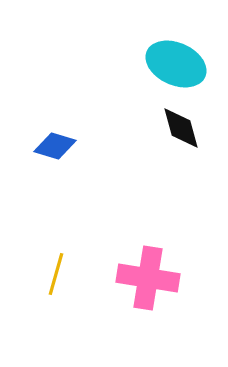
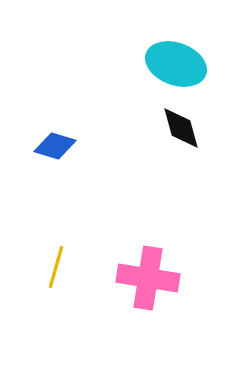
cyan ellipse: rotated 4 degrees counterclockwise
yellow line: moved 7 px up
